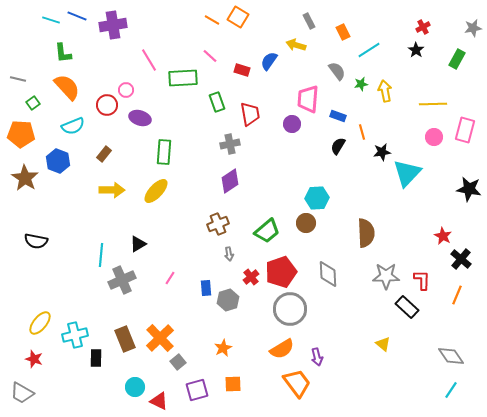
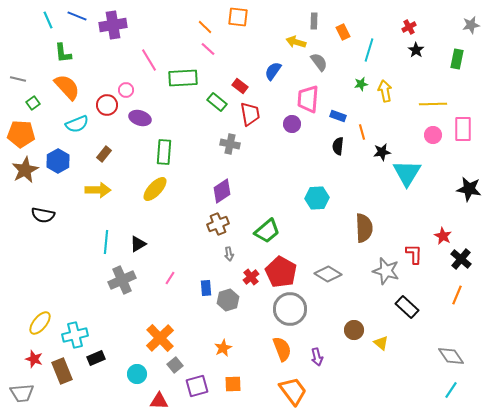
orange square at (238, 17): rotated 25 degrees counterclockwise
cyan line at (51, 20): moved 3 px left; rotated 48 degrees clockwise
orange line at (212, 20): moved 7 px left, 7 px down; rotated 14 degrees clockwise
gray rectangle at (309, 21): moved 5 px right; rotated 28 degrees clockwise
red cross at (423, 27): moved 14 px left
gray star at (473, 28): moved 2 px left, 3 px up
yellow arrow at (296, 45): moved 3 px up
cyan line at (369, 50): rotated 40 degrees counterclockwise
pink line at (210, 56): moved 2 px left, 7 px up
green rectangle at (457, 59): rotated 18 degrees counterclockwise
blue semicircle at (269, 61): moved 4 px right, 10 px down
red rectangle at (242, 70): moved 2 px left, 16 px down; rotated 21 degrees clockwise
gray semicircle at (337, 71): moved 18 px left, 9 px up
green rectangle at (217, 102): rotated 30 degrees counterclockwise
cyan semicircle at (73, 126): moved 4 px right, 2 px up
pink rectangle at (465, 130): moved 2 px left, 1 px up; rotated 15 degrees counterclockwise
pink circle at (434, 137): moved 1 px left, 2 px up
gray cross at (230, 144): rotated 24 degrees clockwise
black semicircle at (338, 146): rotated 24 degrees counterclockwise
blue hexagon at (58, 161): rotated 10 degrees clockwise
cyan triangle at (407, 173): rotated 12 degrees counterclockwise
brown star at (25, 178): moved 8 px up; rotated 12 degrees clockwise
purple diamond at (230, 181): moved 8 px left, 10 px down
yellow arrow at (112, 190): moved 14 px left
yellow ellipse at (156, 191): moved 1 px left, 2 px up
brown circle at (306, 223): moved 48 px right, 107 px down
brown semicircle at (366, 233): moved 2 px left, 5 px up
black semicircle at (36, 241): moved 7 px right, 26 px up
cyan line at (101, 255): moved 5 px right, 13 px up
red pentagon at (281, 272): rotated 24 degrees counterclockwise
gray diamond at (328, 274): rotated 56 degrees counterclockwise
gray star at (386, 276): moved 5 px up; rotated 16 degrees clockwise
red L-shape at (422, 280): moved 8 px left, 26 px up
brown rectangle at (125, 339): moved 63 px left, 32 px down
yellow triangle at (383, 344): moved 2 px left, 1 px up
orange semicircle at (282, 349): rotated 80 degrees counterclockwise
black rectangle at (96, 358): rotated 66 degrees clockwise
gray square at (178, 362): moved 3 px left, 3 px down
orange trapezoid at (297, 383): moved 4 px left, 8 px down
cyan circle at (135, 387): moved 2 px right, 13 px up
purple square at (197, 390): moved 4 px up
gray trapezoid at (22, 393): rotated 35 degrees counterclockwise
red triangle at (159, 401): rotated 24 degrees counterclockwise
